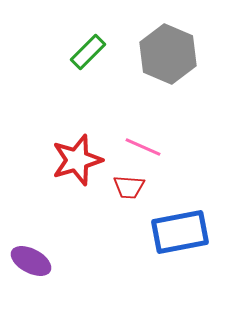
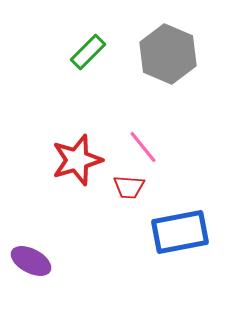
pink line: rotated 27 degrees clockwise
